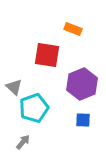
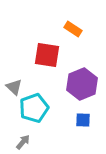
orange rectangle: rotated 12 degrees clockwise
